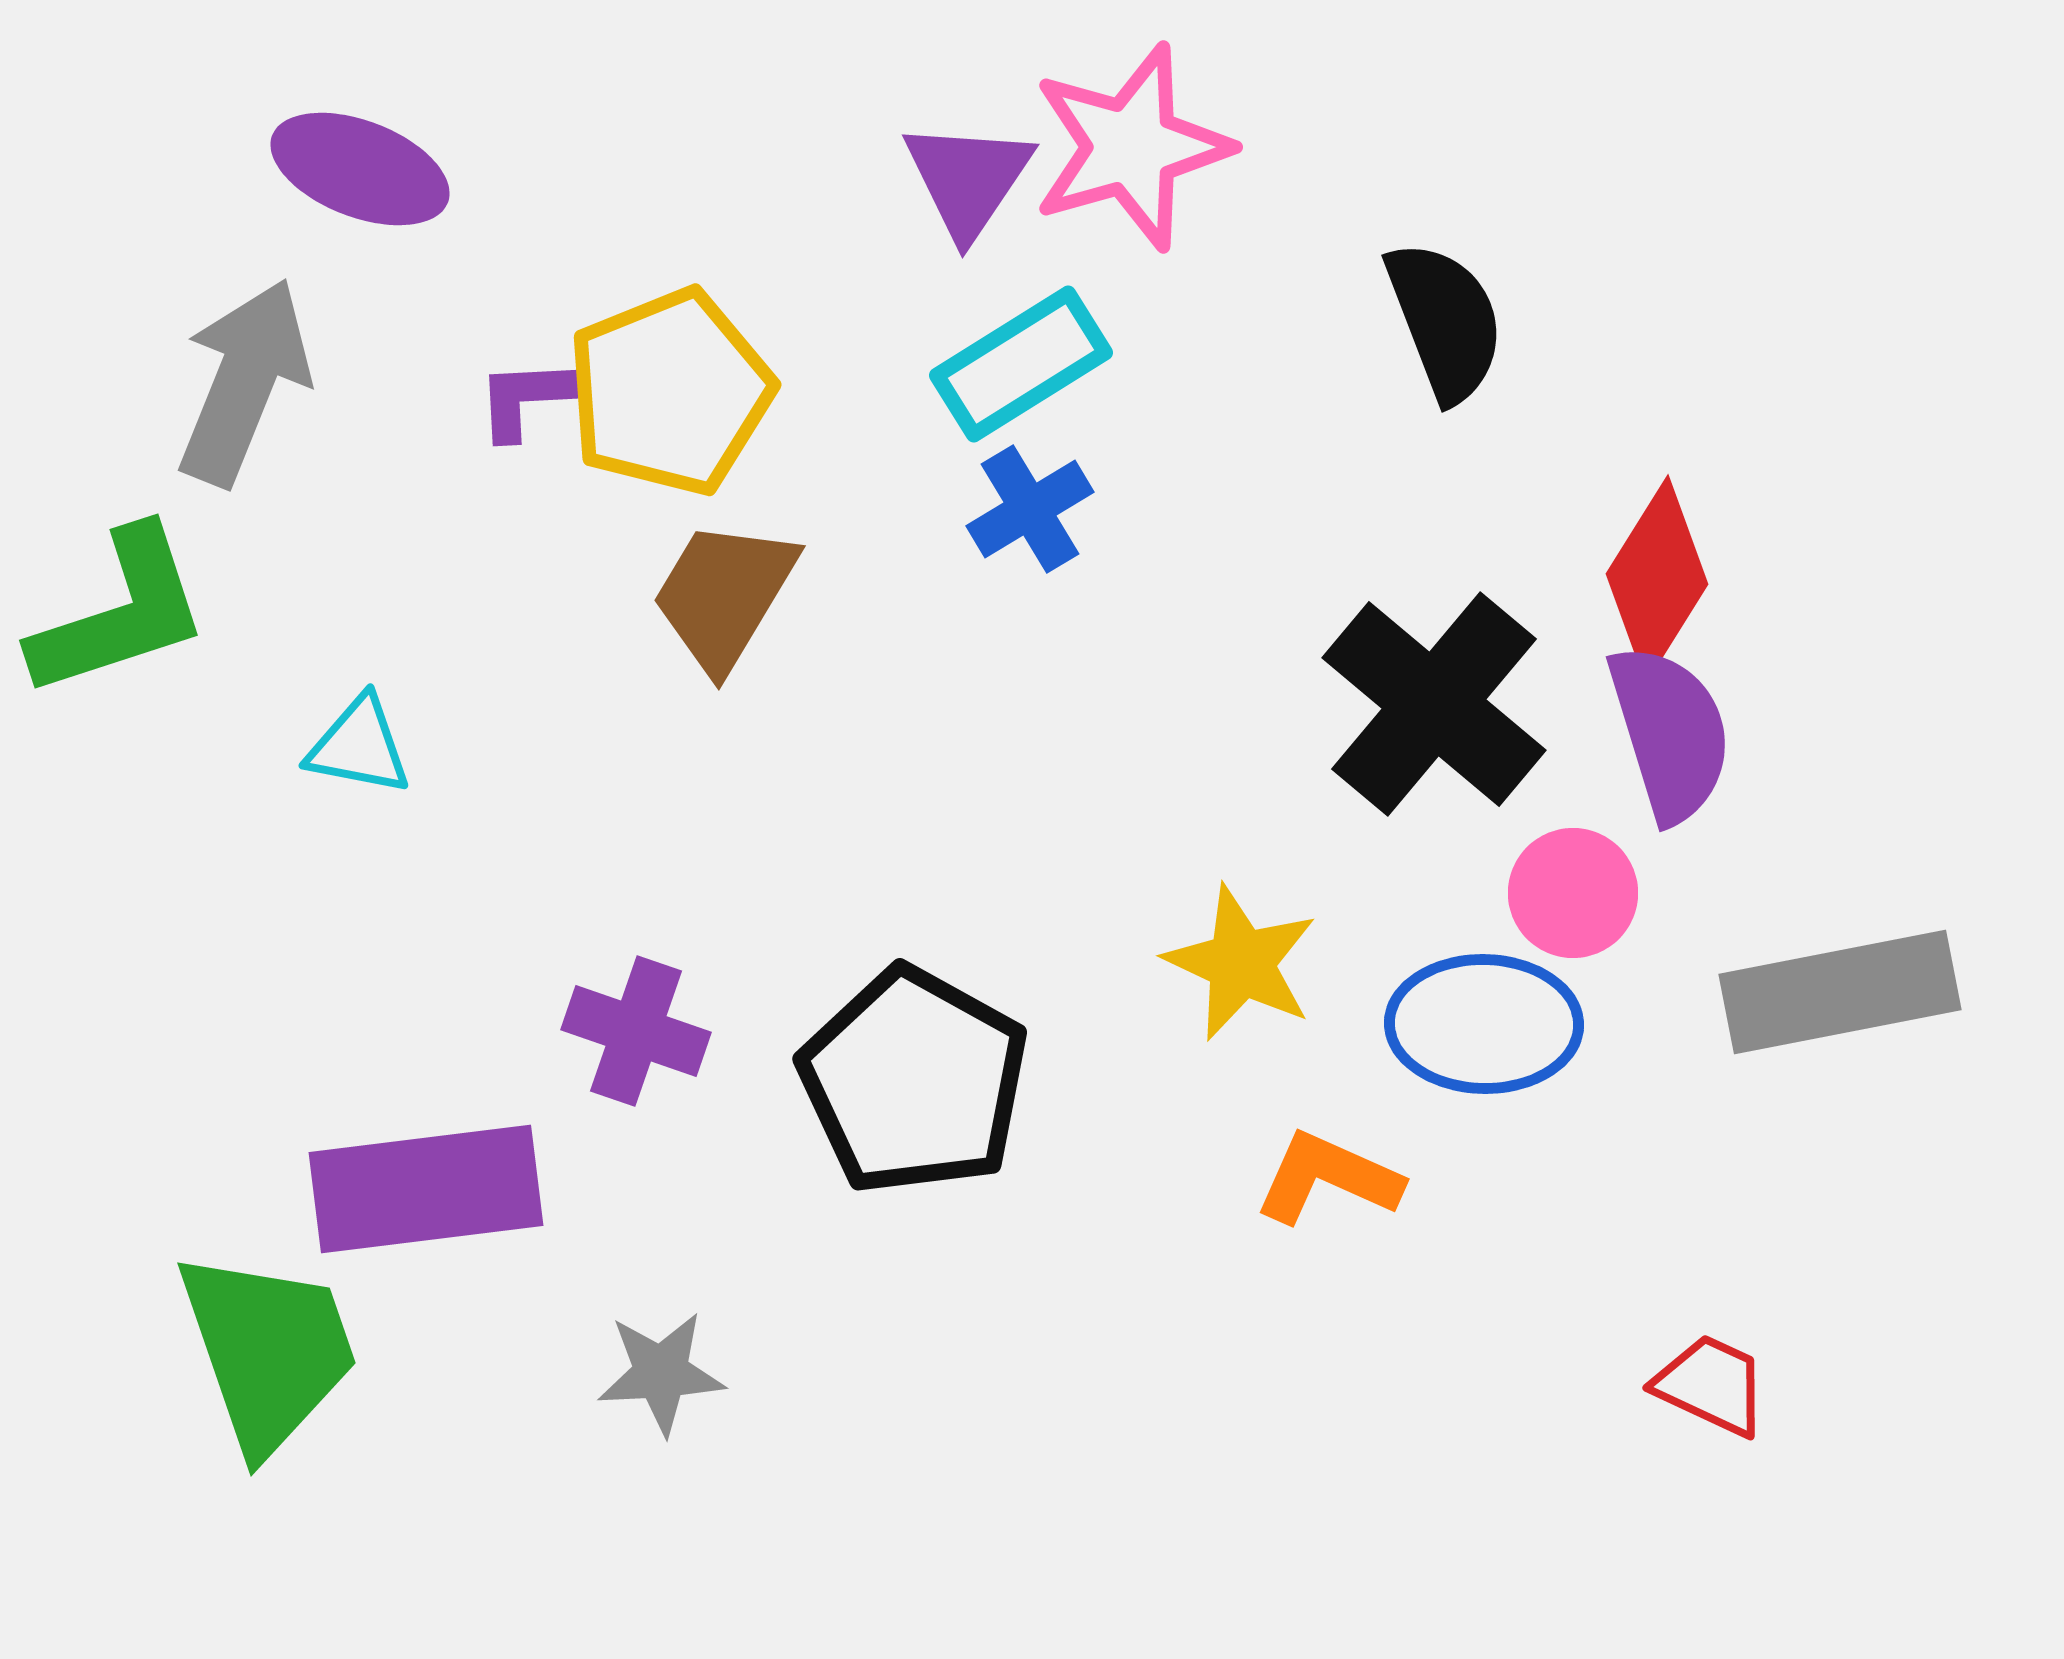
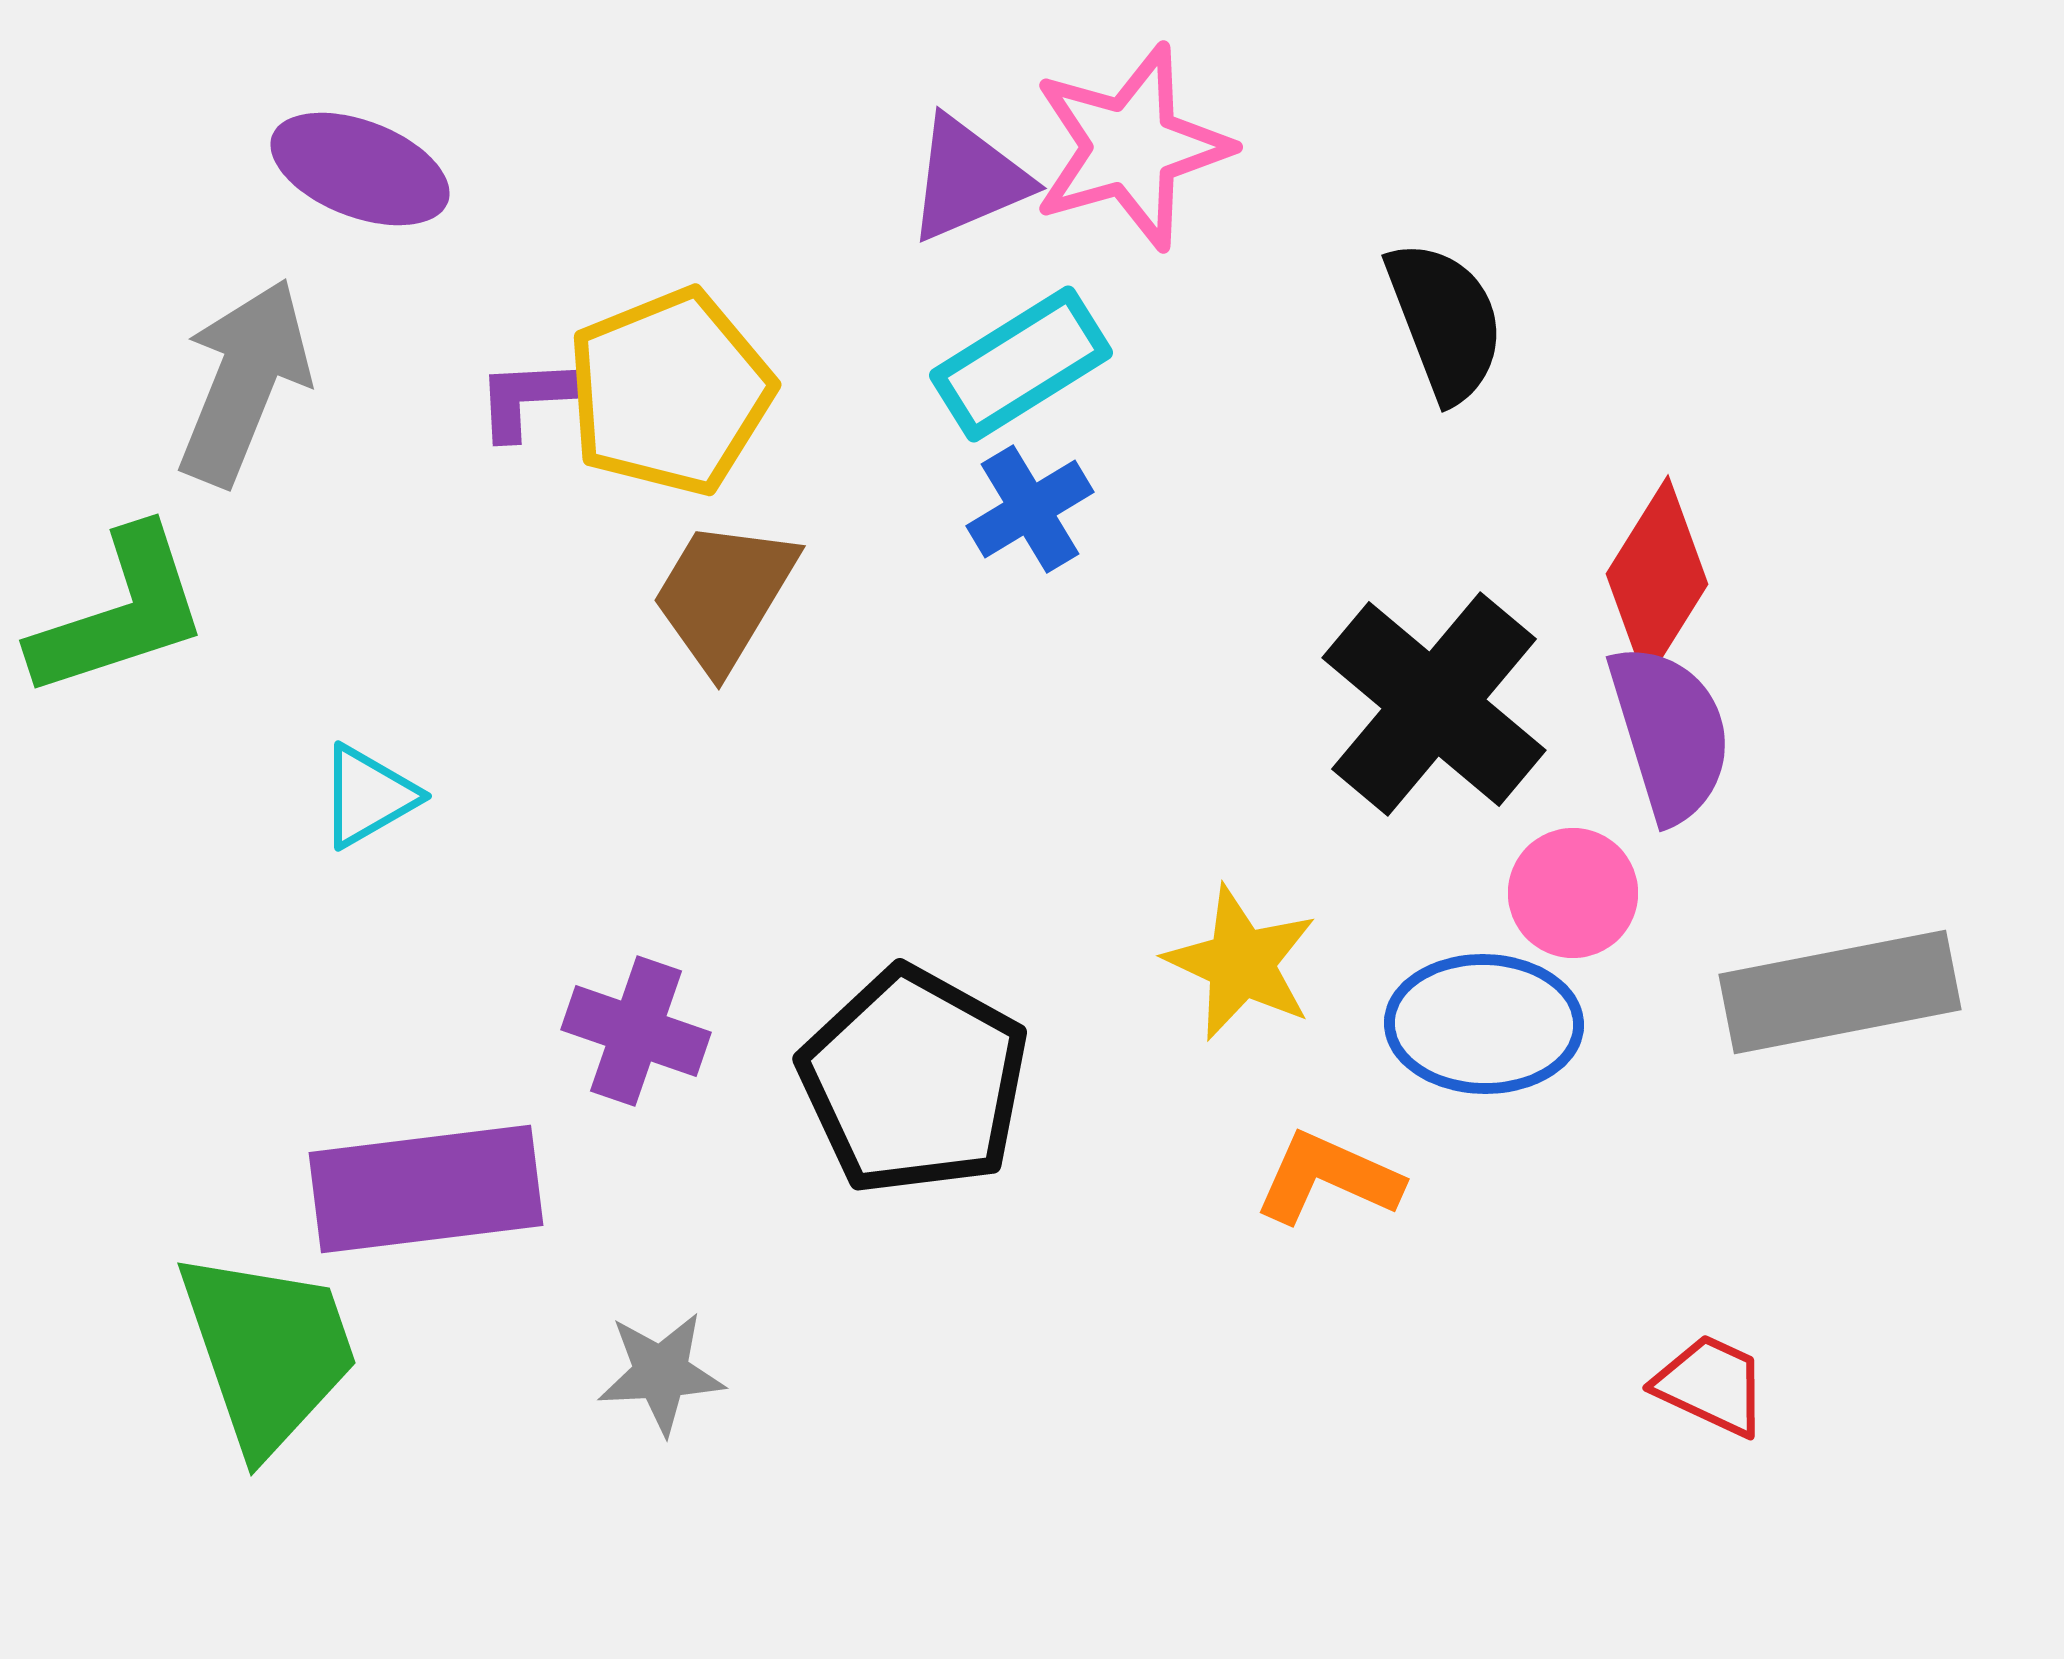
purple triangle: rotated 33 degrees clockwise
cyan triangle: moved 9 px right, 50 px down; rotated 41 degrees counterclockwise
